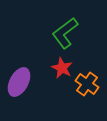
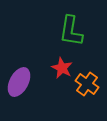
green L-shape: moved 6 px right, 2 px up; rotated 44 degrees counterclockwise
